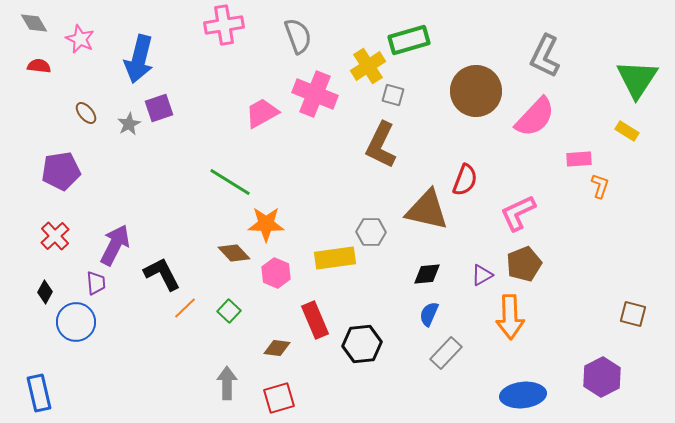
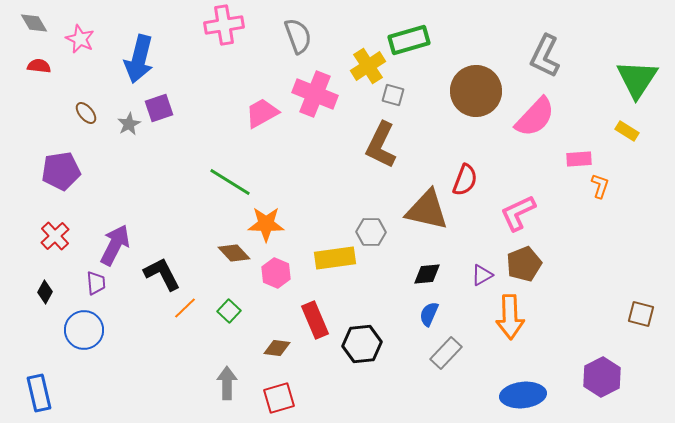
brown square at (633, 314): moved 8 px right
blue circle at (76, 322): moved 8 px right, 8 px down
